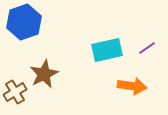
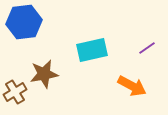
blue hexagon: rotated 12 degrees clockwise
cyan rectangle: moved 15 px left
brown star: rotated 16 degrees clockwise
orange arrow: rotated 20 degrees clockwise
